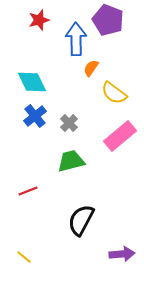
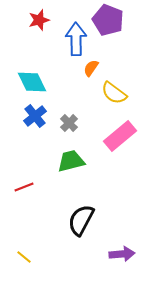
red line: moved 4 px left, 4 px up
